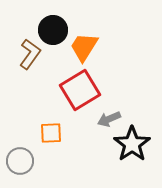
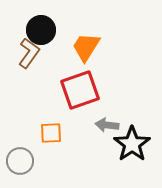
black circle: moved 12 px left
orange trapezoid: moved 2 px right
brown L-shape: moved 1 px left, 1 px up
red square: rotated 12 degrees clockwise
gray arrow: moved 2 px left, 6 px down; rotated 30 degrees clockwise
